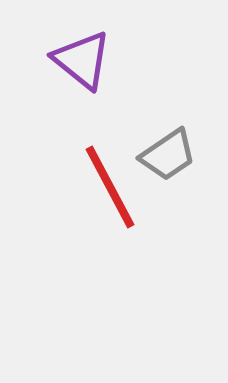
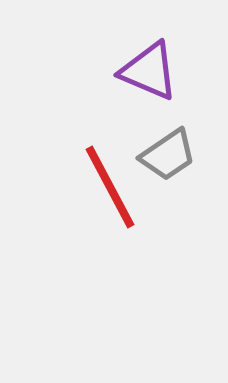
purple triangle: moved 67 px right, 11 px down; rotated 16 degrees counterclockwise
